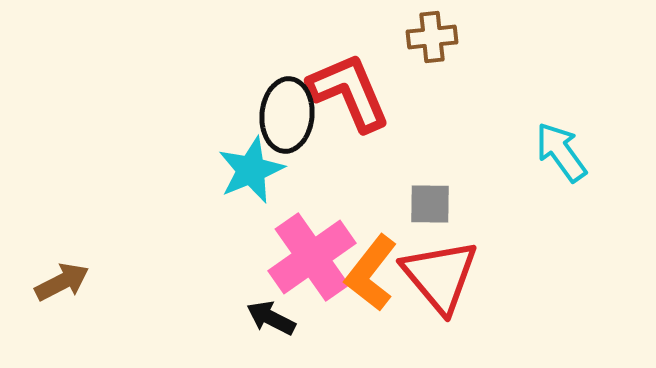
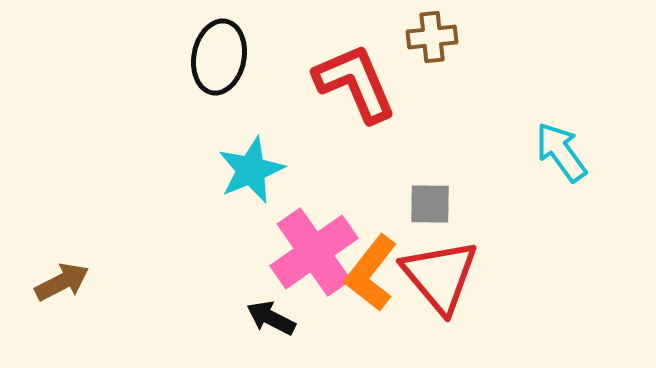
red L-shape: moved 6 px right, 9 px up
black ellipse: moved 68 px left, 58 px up; rotated 6 degrees clockwise
pink cross: moved 2 px right, 5 px up
